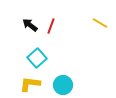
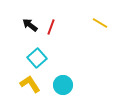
red line: moved 1 px down
yellow L-shape: rotated 50 degrees clockwise
